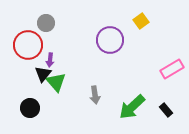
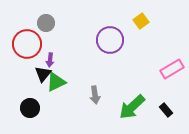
red circle: moved 1 px left, 1 px up
green triangle: rotated 45 degrees clockwise
